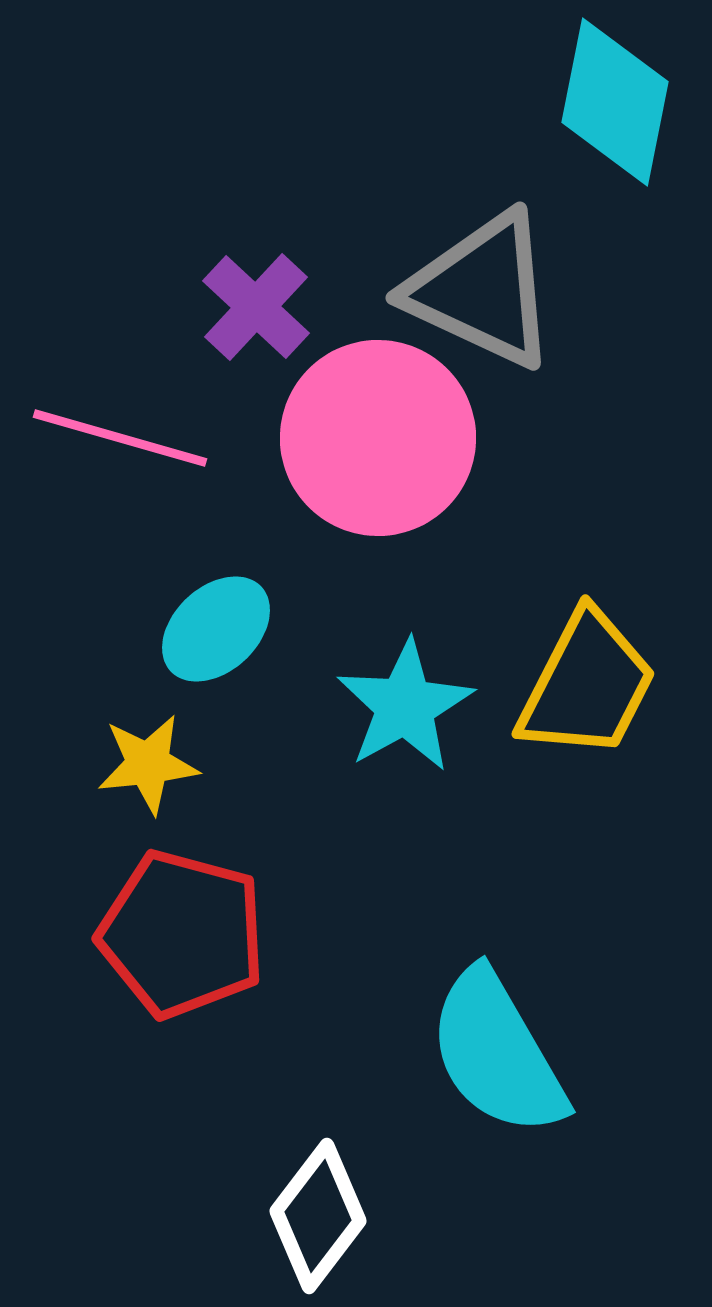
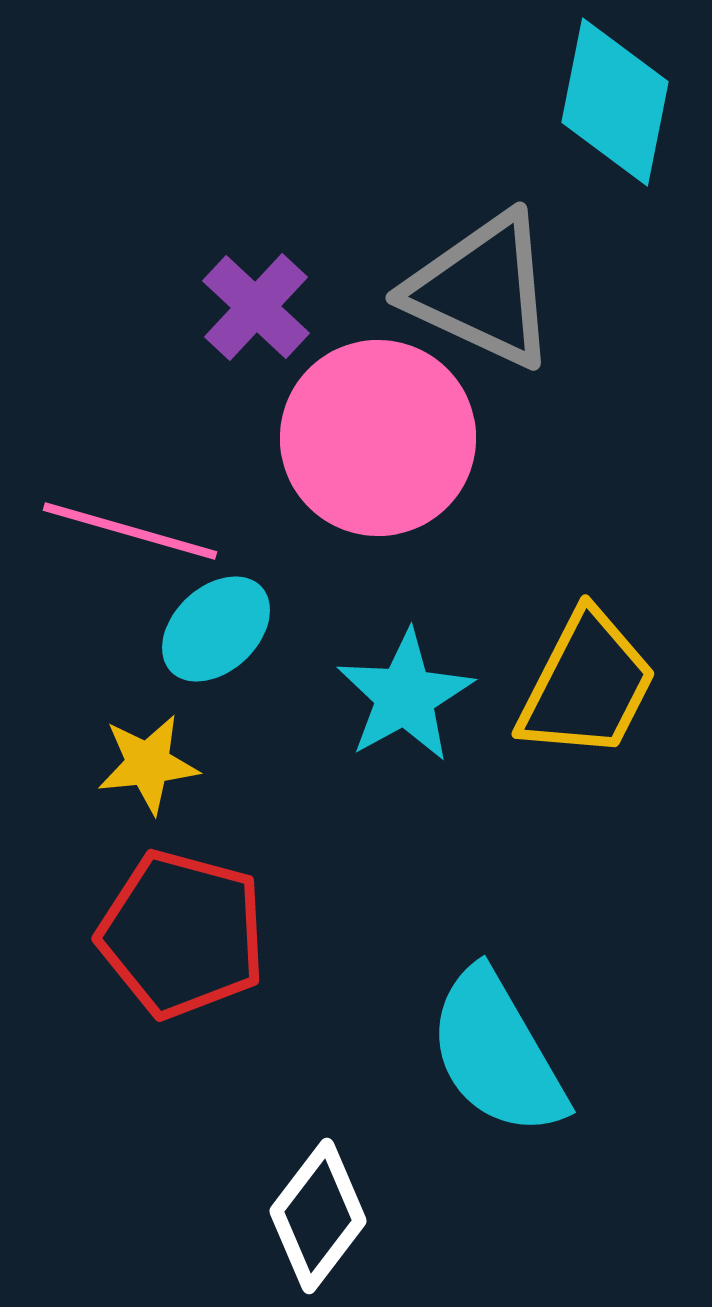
pink line: moved 10 px right, 93 px down
cyan star: moved 10 px up
